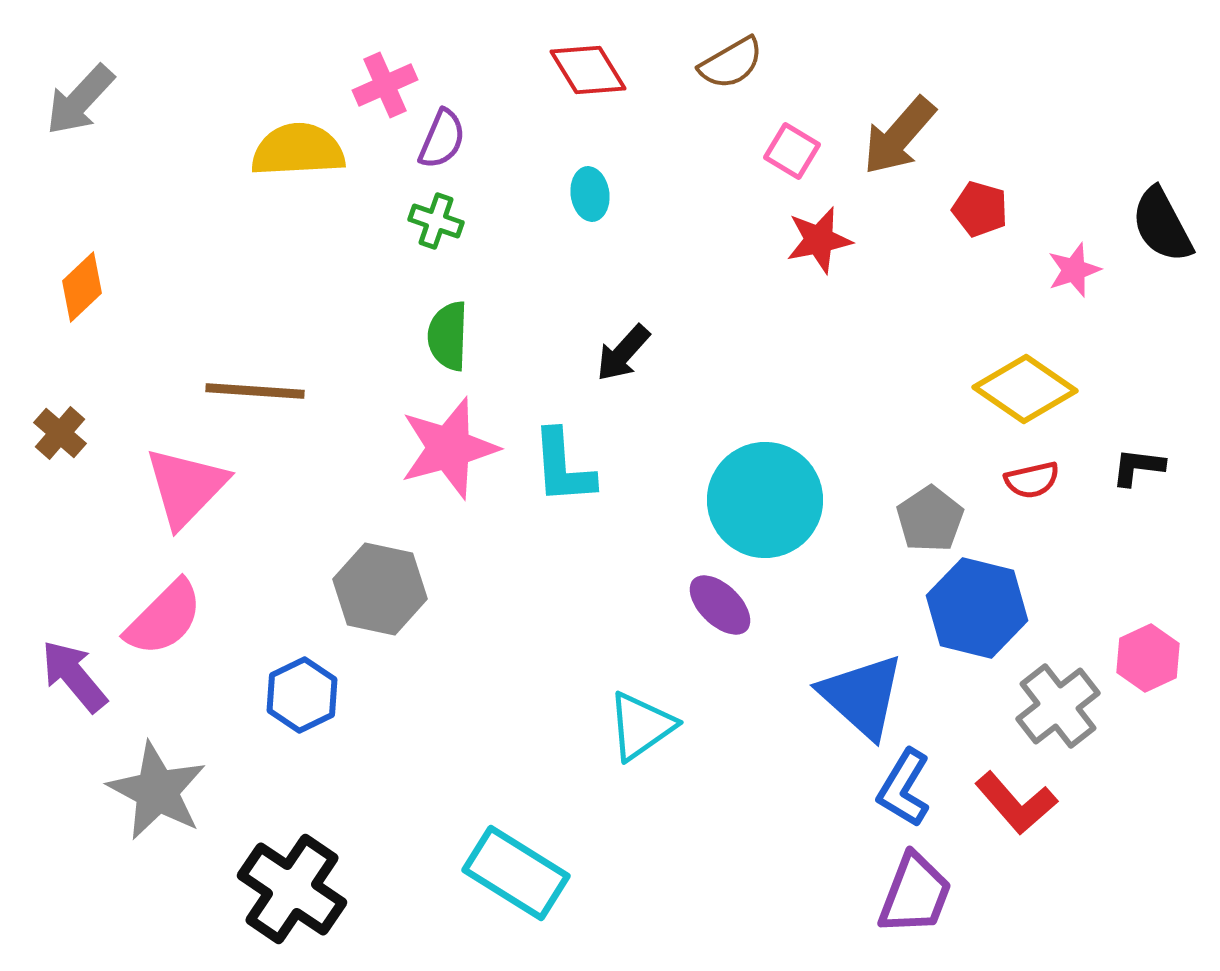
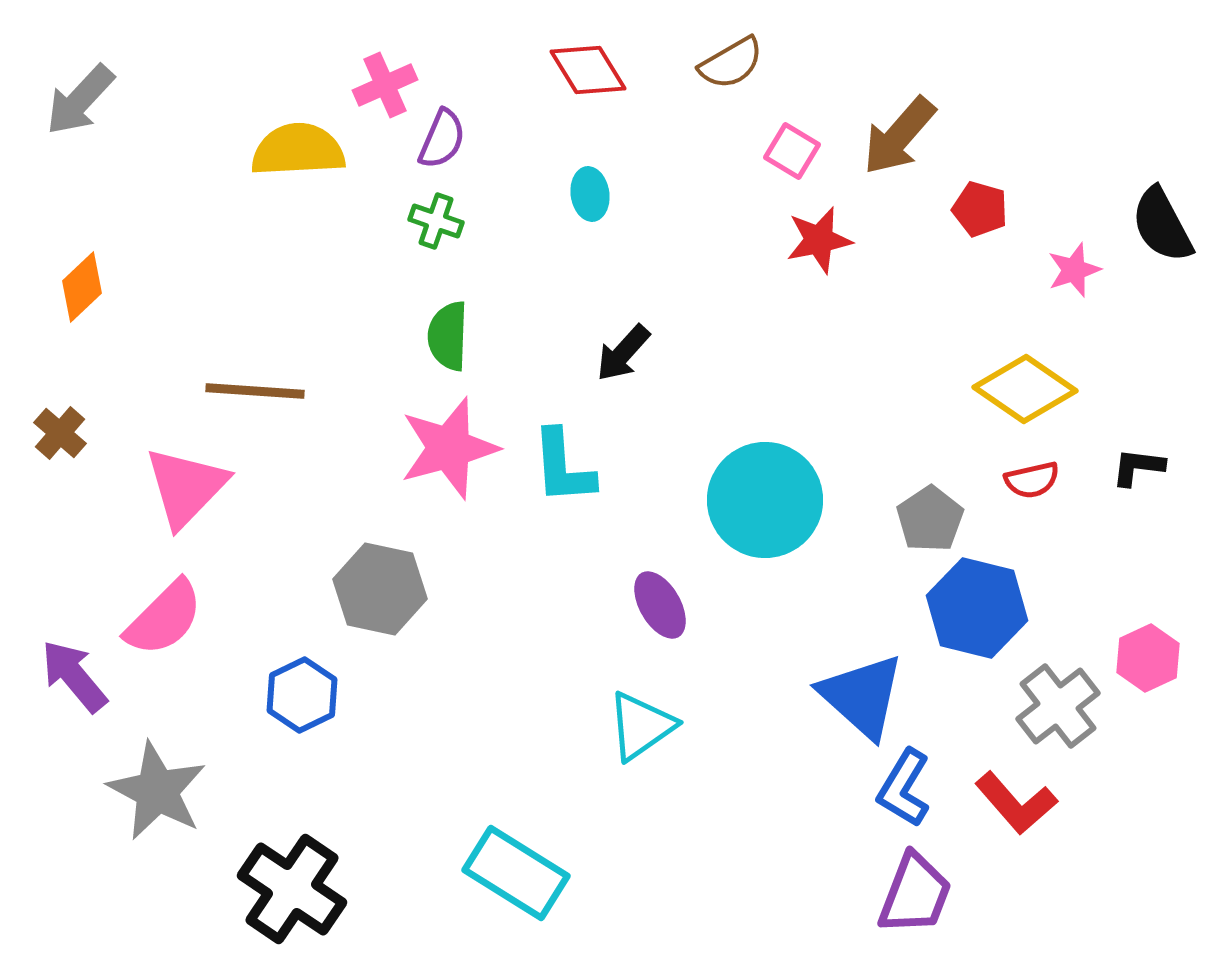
purple ellipse at (720, 605): moved 60 px left; rotated 16 degrees clockwise
